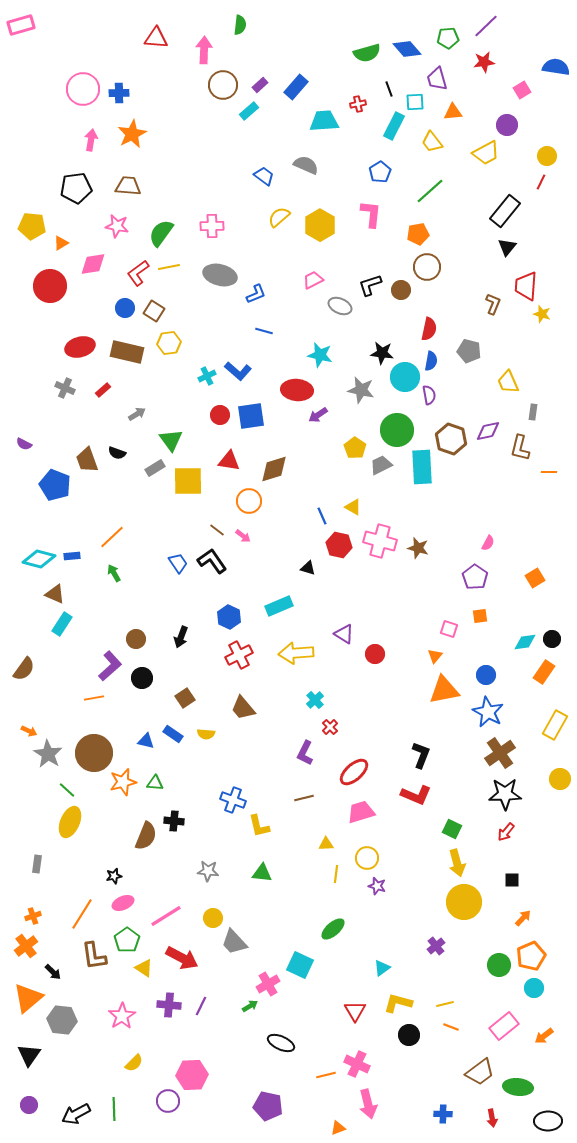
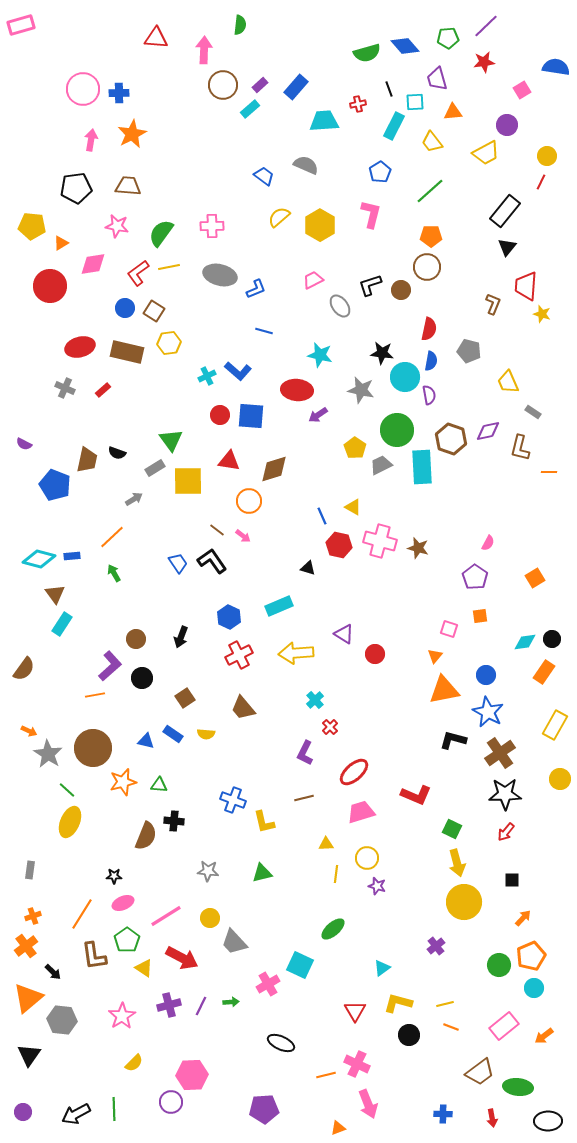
blue diamond at (407, 49): moved 2 px left, 3 px up
cyan rectangle at (249, 111): moved 1 px right, 2 px up
pink L-shape at (371, 214): rotated 8 degrees clockwise
orange pentagon at (418, 234): moved 13 px right, 2 px down; rotated 10 degrees clockwise
blue L-shape at (256, 294): moved 5 px up
gray ellipse at (340, 306): rotated 30 degrees clockwise
gray rectangle at (533, 412): rotated 63 degrees counterclockwise
gray arrow at (137, 414): moved 3 px left, 85 px down
blue square at (251, 416): rotated 12 degrees clockwise
brown trapezoid at (87, 460): rotated 148 degrees counterclockwise
brown triangle at (55, 594): rotated 30 degrees clockwise
orange line at (94, 698): moved 1 px right, 3 px up
brown circle at (94, 753): moved 1 px left, 5 px up
black L-shape at (421, 755): moved 32 px right, 15 px up; rotated 96 degrees counterclockwise
green triangle at (155, 783): moved 4 px right, 2 px down
yellow L-shape at (259, 826): moved 5 px right, 4 px up
gray rectangle at (37, 864): moved 7 px left, 6 px down
green triangle at (262, 873): rotated 20 degrees counterclockwise
black star at (114, 876): rotated 14 degrees clockwise
yellow circle at (213, 918): moved 3 px left
purple cross at (169, 1005): rotated 20 degrees counterclockwise
green arrow at (250, 1006): moved 19 px left, 4 px up; rotated 28 degrees clockwise
purple circle at (168, 1101): moved 3 px right, 1 px down
pink arrow at (368, 1104): rotated 8 degrees counterclockwise
purple circle at (29, 1105): moved 6 px left, 7 px down
purple pentagon at (268, 1106): moved 4 px left, 3 px down; rotated 16 degrees counterclockwise
